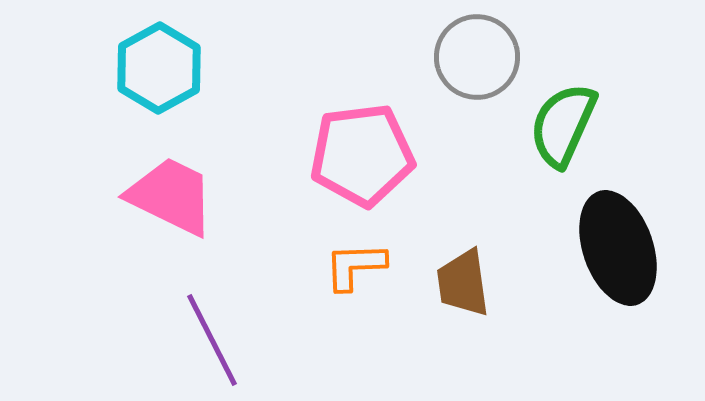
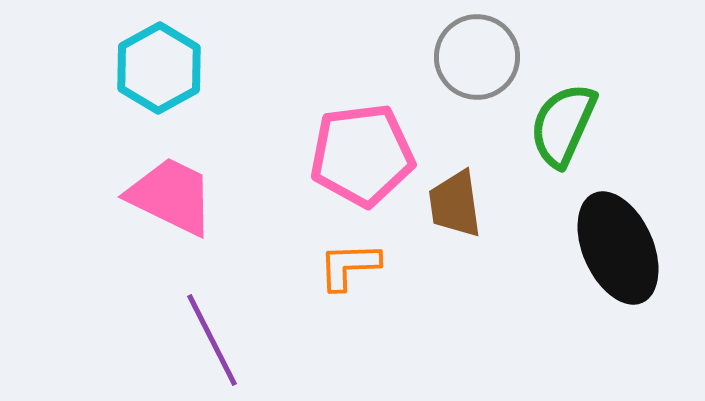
black ellipse: rotated 5 degrees counterclockwise
orange L-shape: moved 6 px left
brown trapezoid: moved 8 px left, 79 px up
